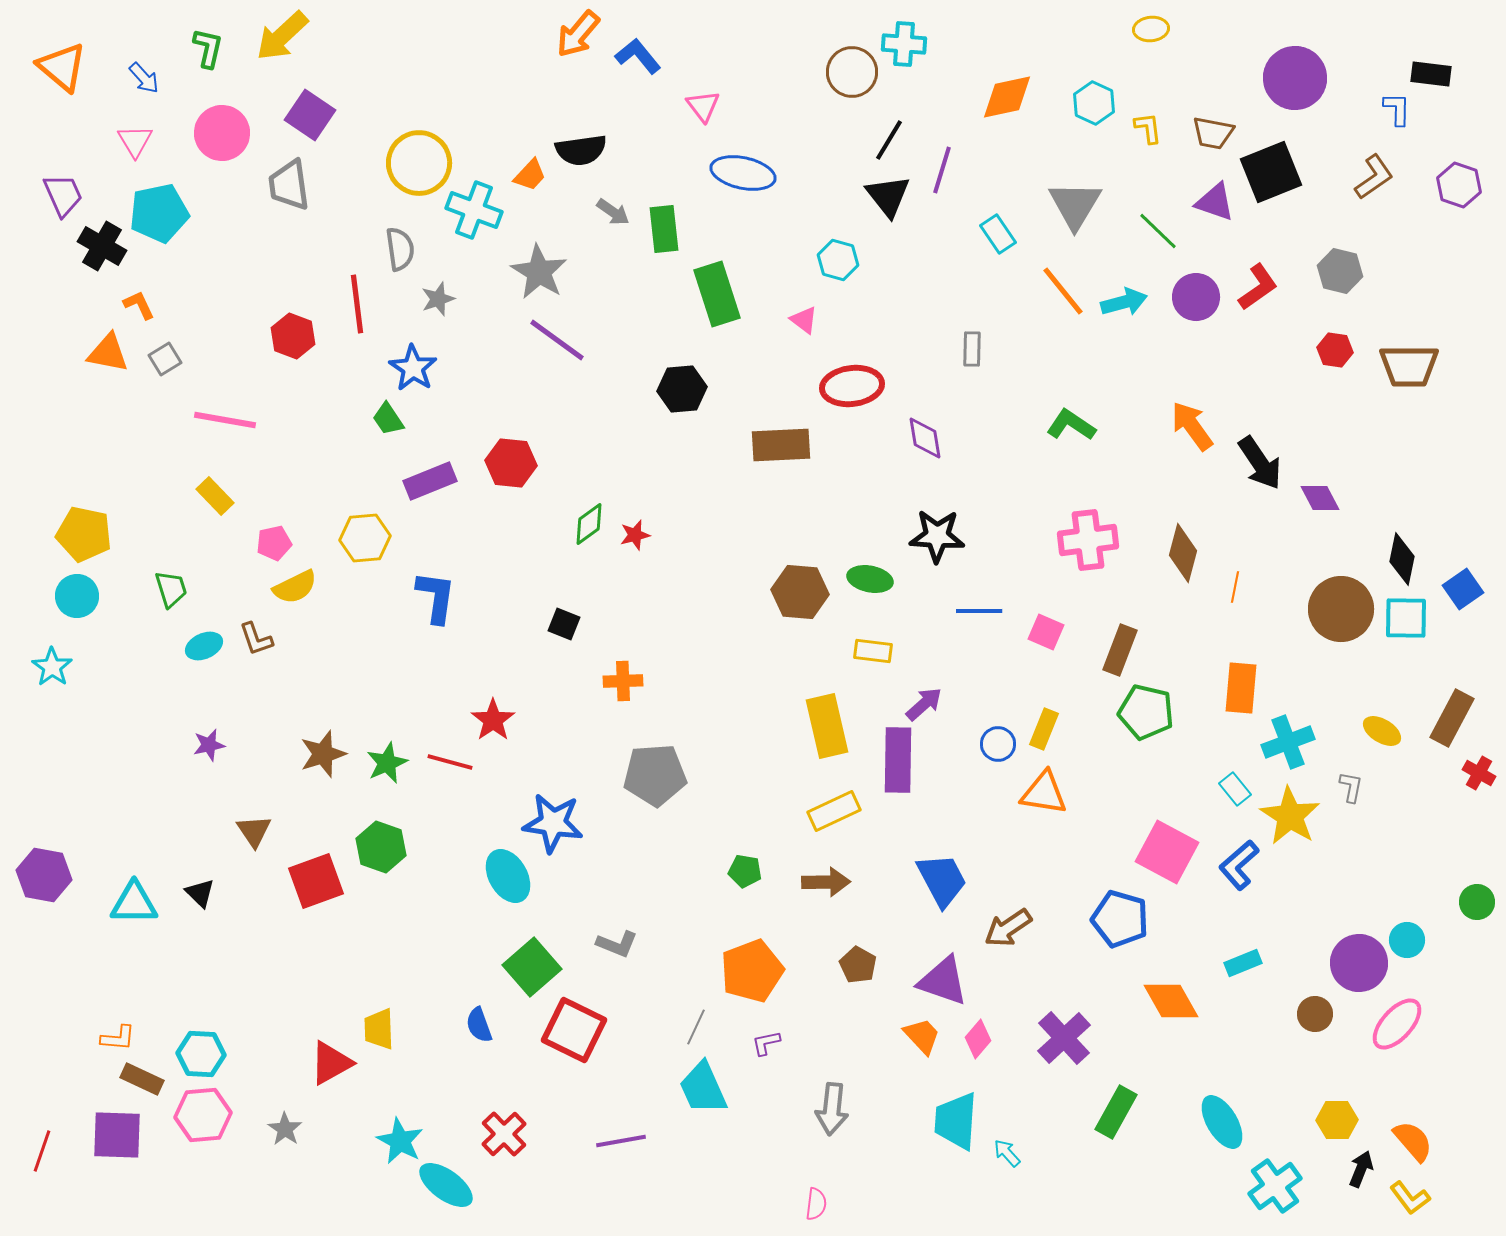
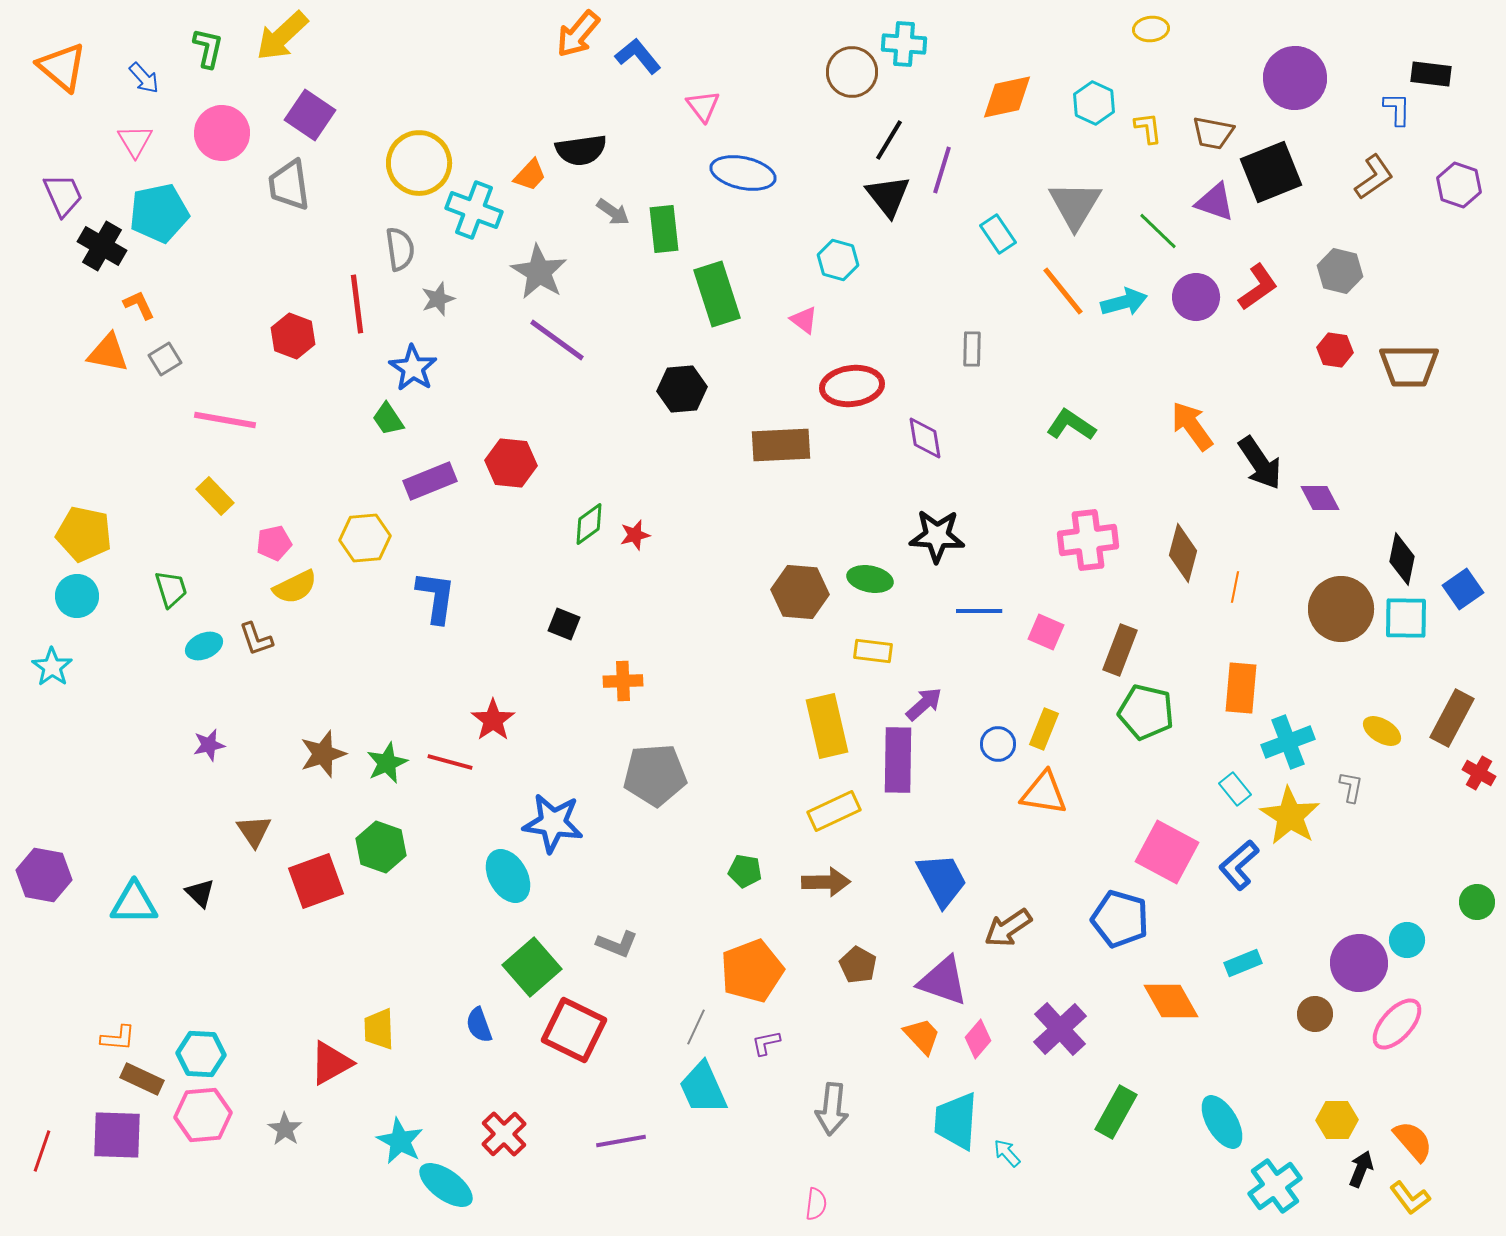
purple cross at (1064, 1038): moved 4 px left, 9 px up
